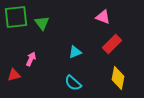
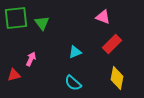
green square: moved 1 px down
yellow diamond: moved 1 px left
